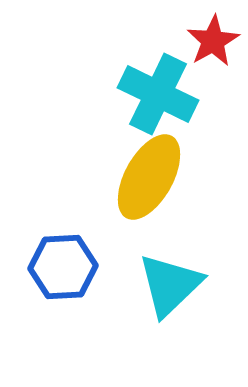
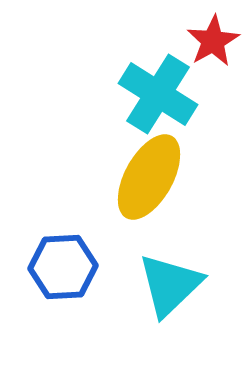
cyan cross: rotated 6 degrees clockwise
